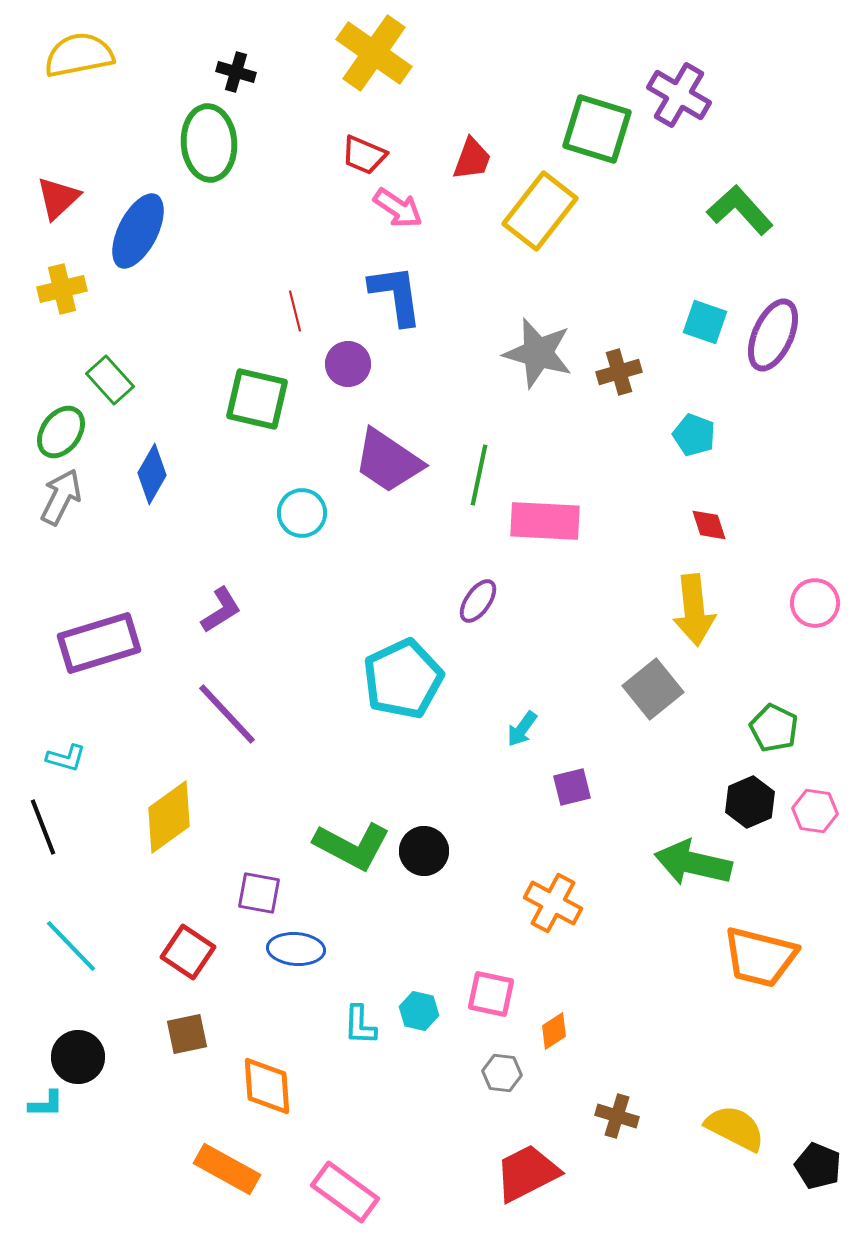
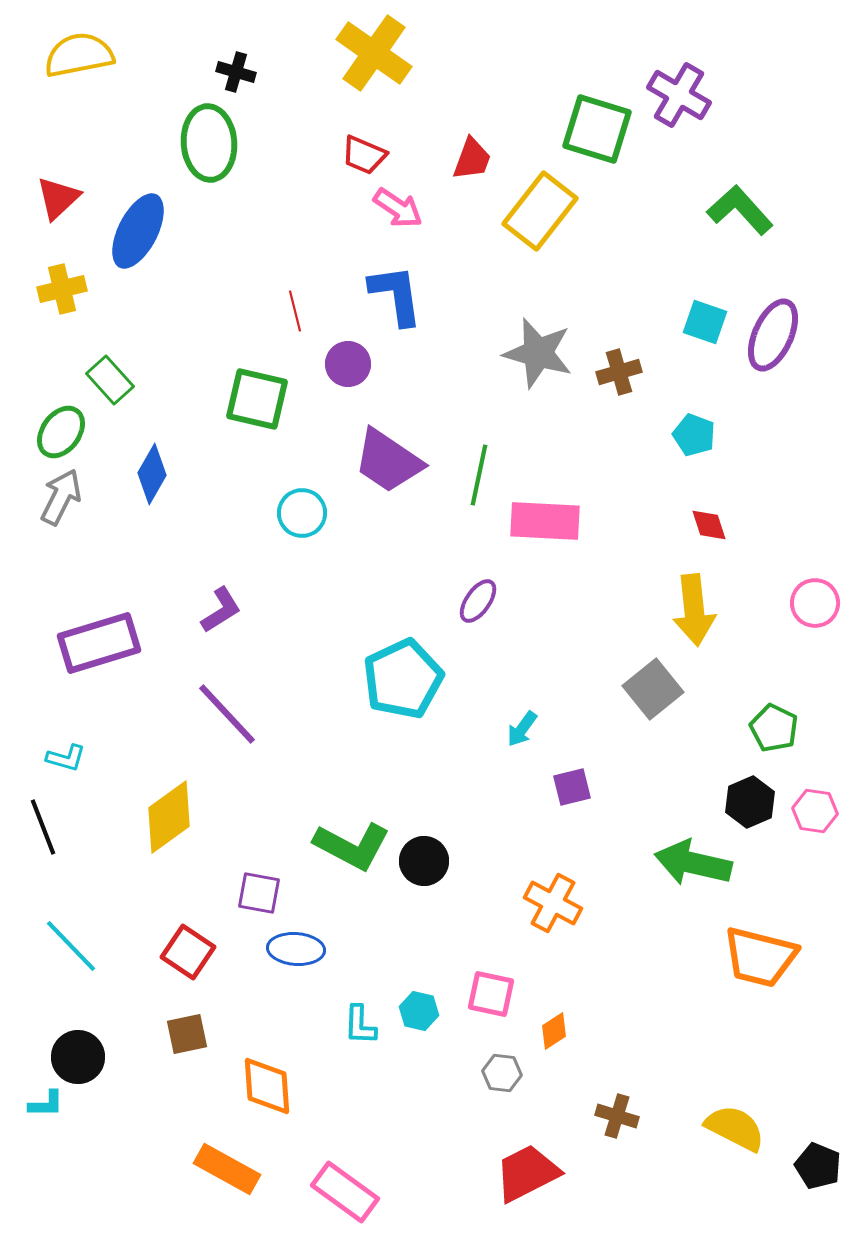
black circle at (424, 851): moved 10 px down
